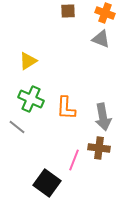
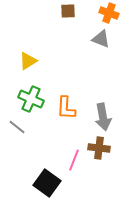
orange cross: moved 4 px right
